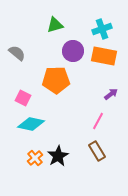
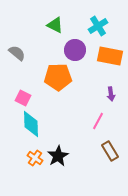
green triangle: rotated 42 degrees clockwise
cyan cross: moved 4 px left, 3 px up; rotated 12 degrees counterclockwise
purple circle: moved 2 px right, 1 px up
orange rectangle: moved 6 px right
orange pentagon: moved 2 px right, 3 px up
purple arrow: rotated 120 degrees clockwise
cyan diamond: rotated 76 degrees clockwise
brown rectangle: moved 13 px right
orange cross: rotated 14 degrees counterclockwise
